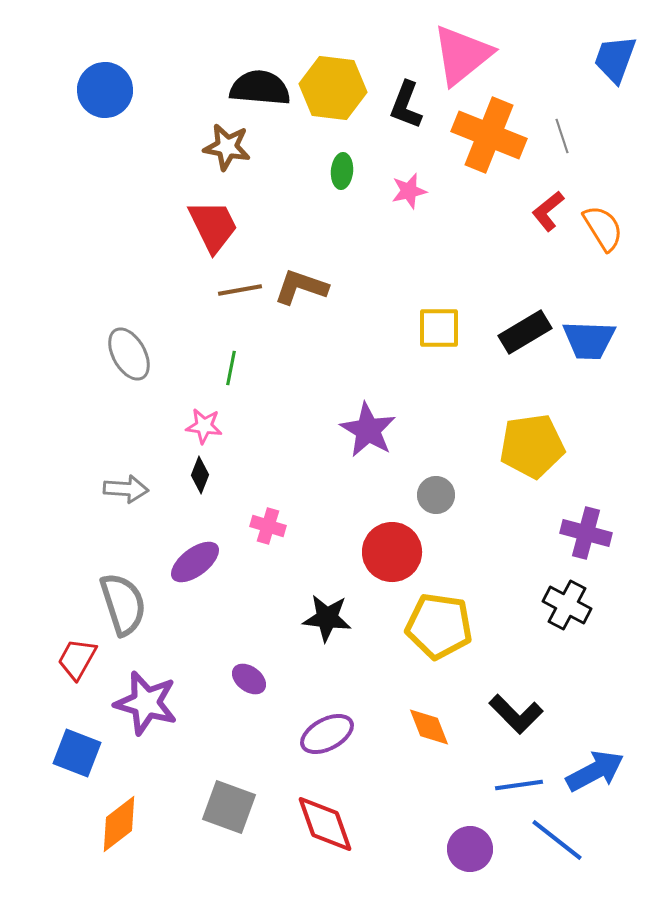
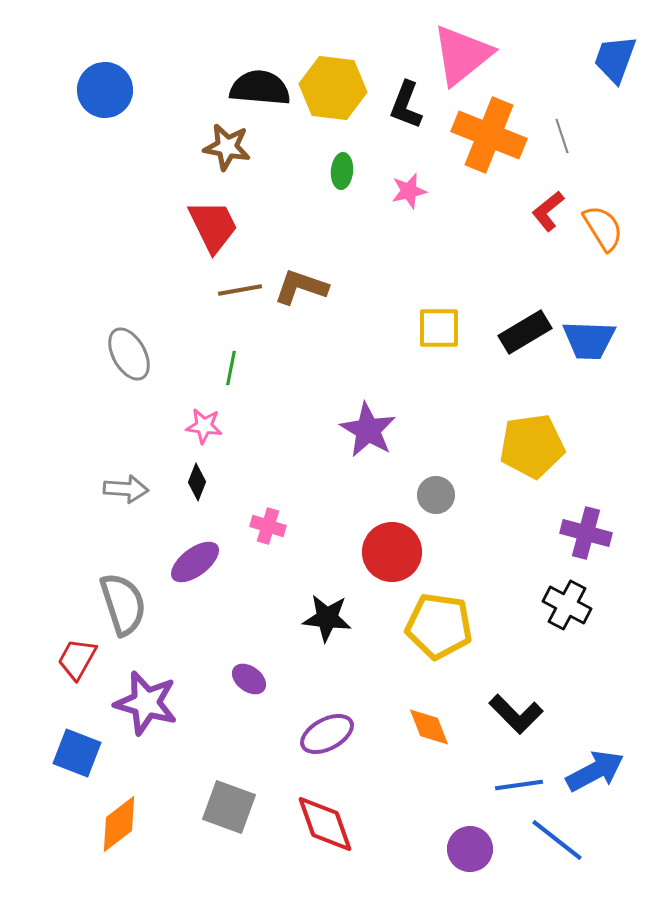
black diamond at (200, 475): moved 3 px left, 7 px down
